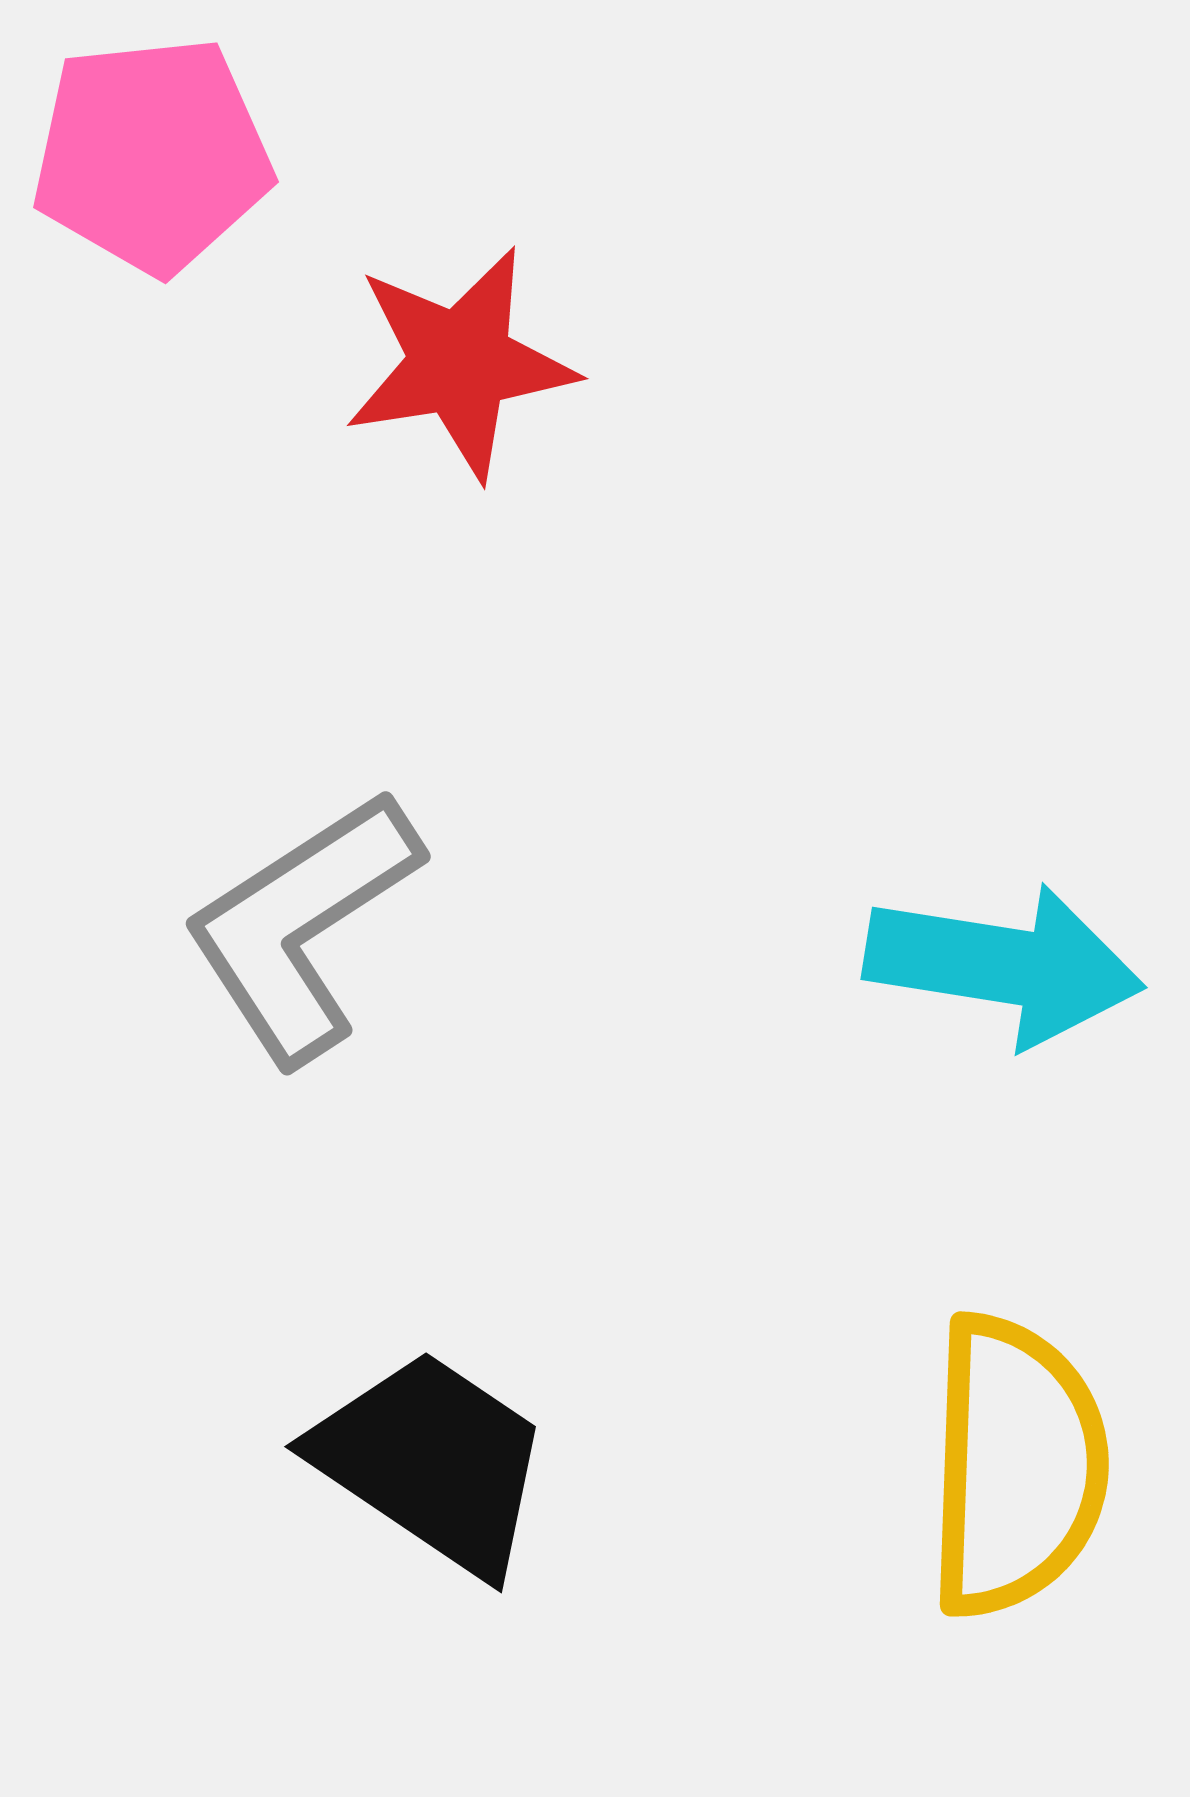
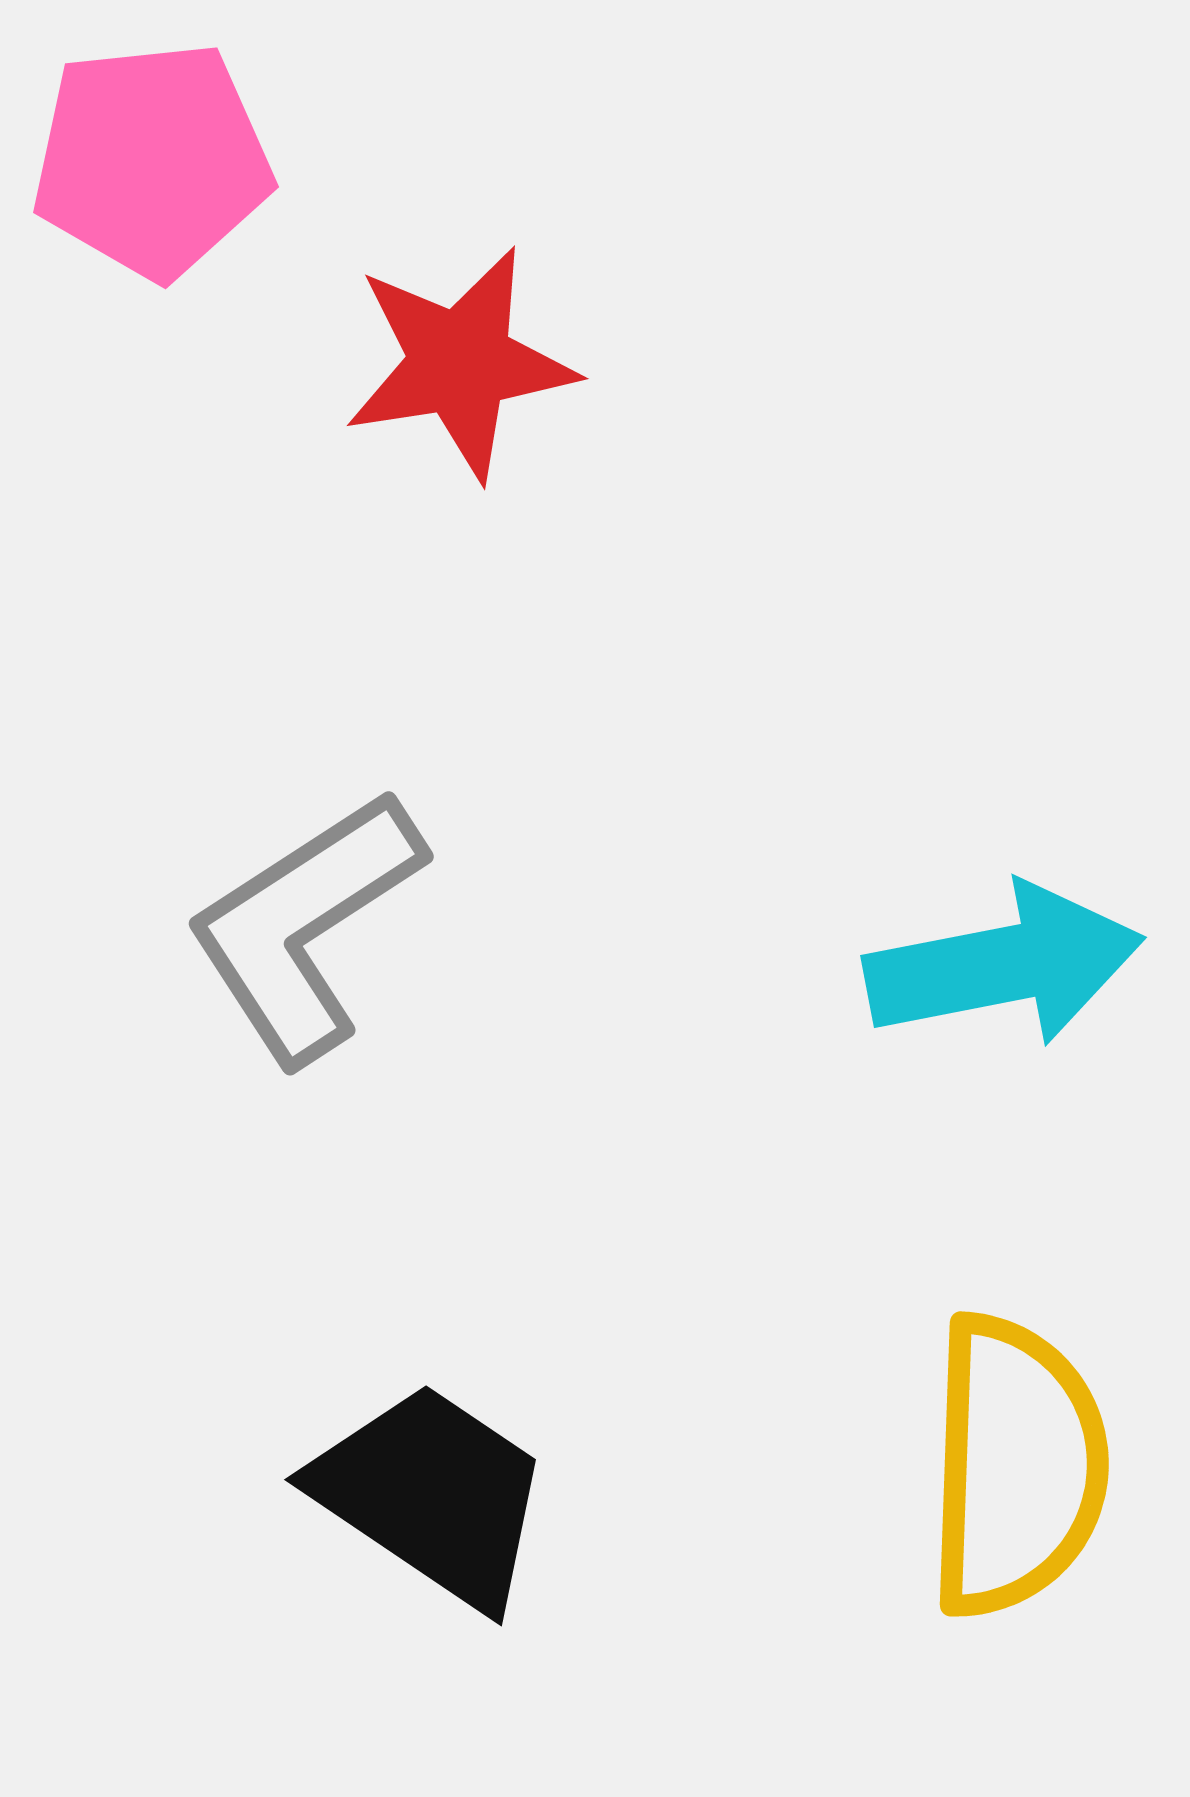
pink pentagon: moved 5 px down
gray L-shape: moved 3 px right
cyan arrow: rotated 20 degrees counterclockwise
black trapezoid: moved 33 px down
